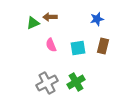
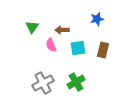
brown arrow: moved 12 px right, 13 px down
green triangle: moved 1 px left, 4 px down; rotated 32 degrees counterclockwise
brown rectangle: moved 4 px down
gray cross: moved 4 px left
